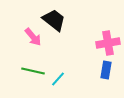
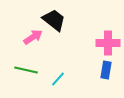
pink arrow: rotated 84 degrees counterclockwise
pink cross: rotated 10 degrees clockwise
green line: moved 7 px left, 1 px up
